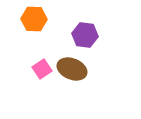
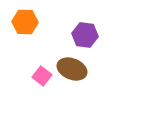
orange hexagon: moved 9 px left, 3 px down
pink square: moved 7 px down; rotated 18 degrees counterclockwise
